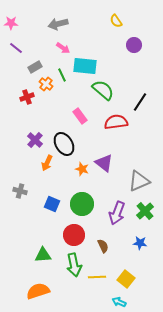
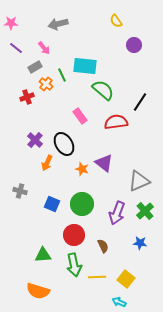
pink arrow: moved 19 px left; rotated 16 degrees clockwise
orange semicircle: rotated 145 degrees counterclockwise
